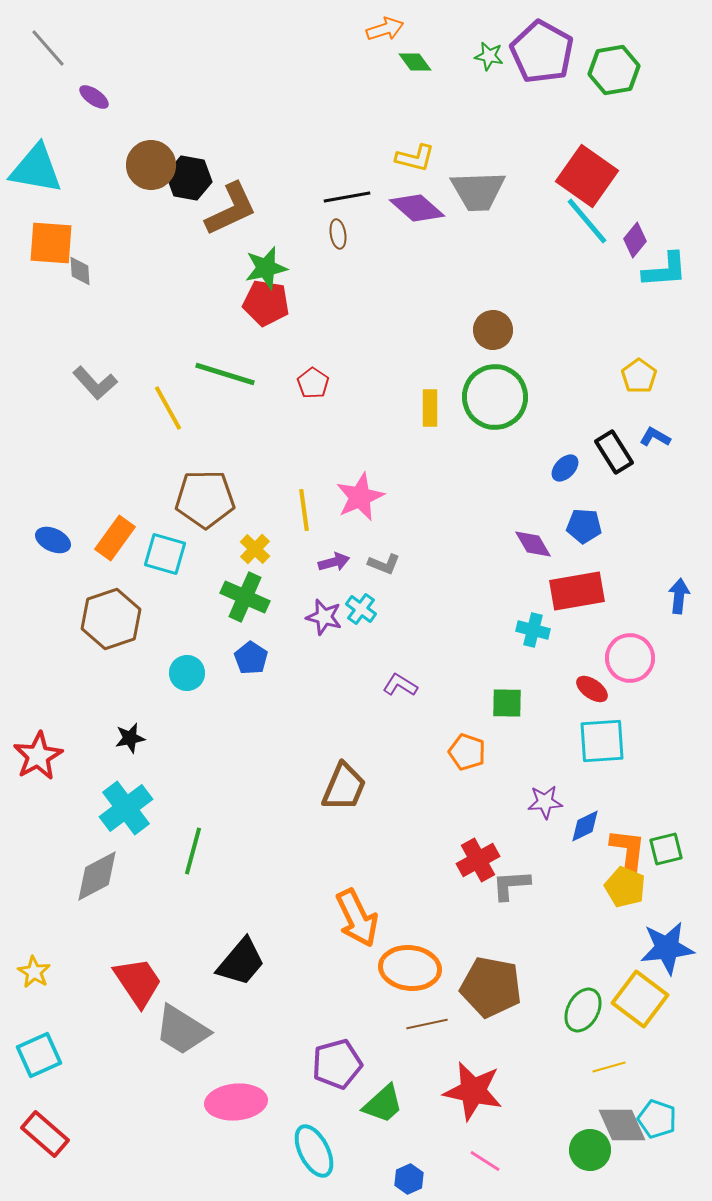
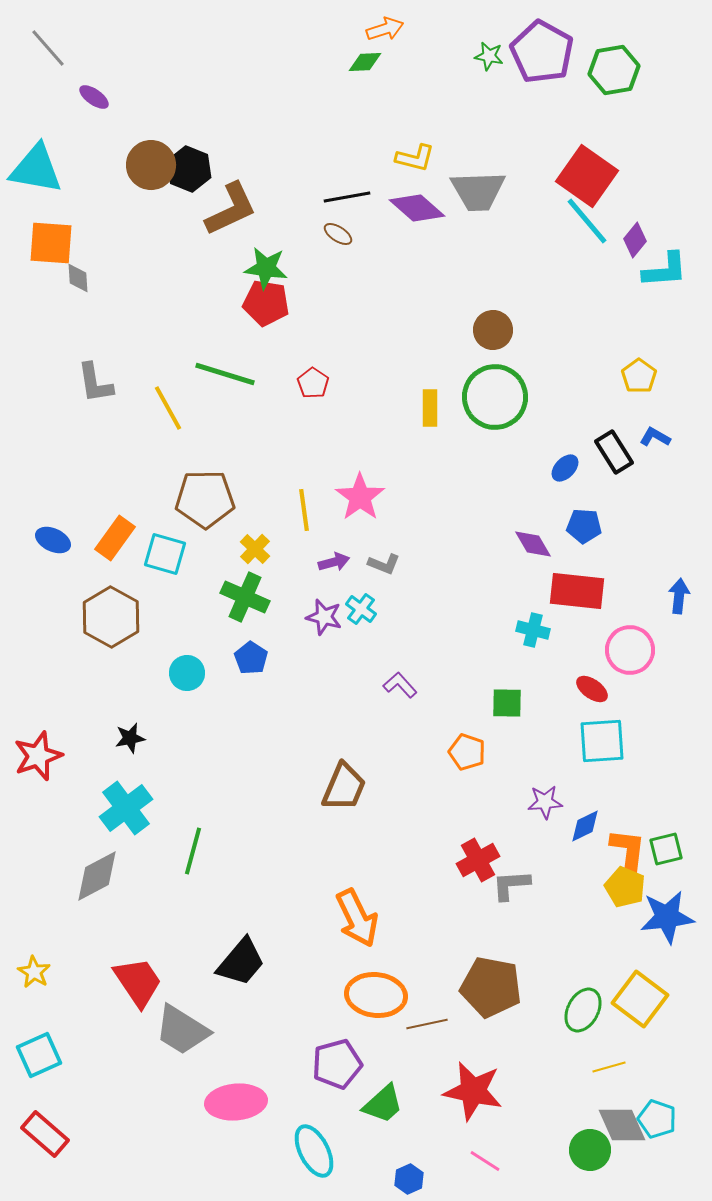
green diamond at (415, 62): moved 50 px left; rotated 56 degrees counterclockwise
black hexagon at (189, 178): moved 9 px up; rotated 12 degrees clockwise
brown ellipse at (338, 234): rotated 48 degrees counterclockwise
green star at (266, 268): rotated 21 degrees clockwise
gray diamond at (80, 271): moved 2 px left, 7 px down
gray L-shape at (95, 383): rotated 33 degrees clockwise
pink star at (360, 497): rotated 12 degrees counterclockwise
red rectangle at (577, 591): rotated 16 degrees clockwise
brown hexagon at (111, 619): moved 2 px up; rotated 12 degrees counterclockwise
pink circle at (630, 658): moved 8 px up
purple L-shape at (400, 685): rotated 16 degrees clockwise
red star at (38, 756): rotated 9 degrees clockwise
blue star at (667, 948): moved 31 px up
orange ellipse at (410, 968): moved 34 px left, 27 px down
